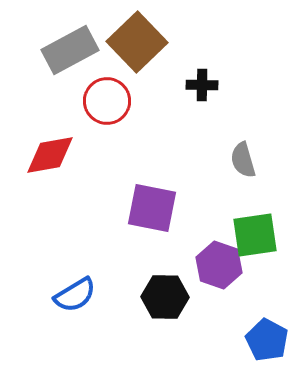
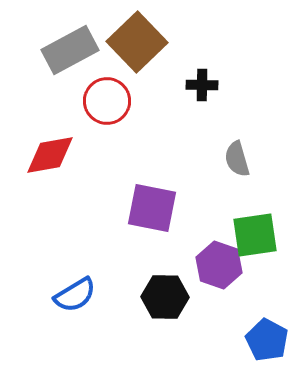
gray semicircle: moved 6 px left, 1 px up
